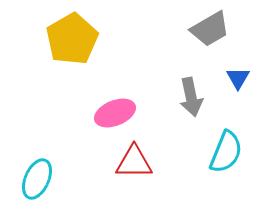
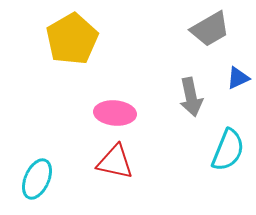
blue triangle: rotated 35 degrees clockwise
pink ellipse: rotated 27 degrees clockwise
cyan semicircle: moved 2 px right, 2 px up
red triangle: moved 19 px left; rotated 12 degrees clockwise
